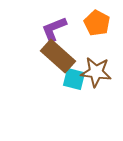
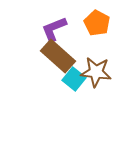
cyan square: rotated 25 degrees clockwise
